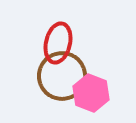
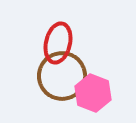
pink hexagon: moved 2 px right
